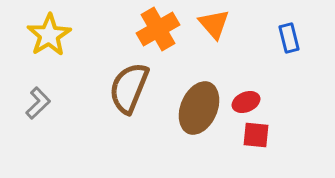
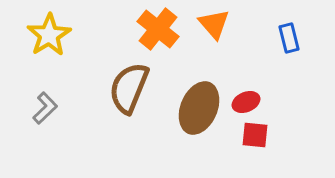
orange cross: rotated 21 degrees counterclockwise
gray L-shape: moved 7 px right, 5 px down
red square: moved 1 px left
